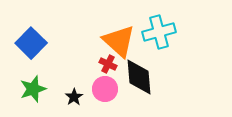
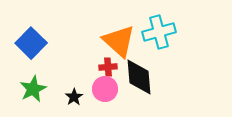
red cross: moved 3 px down; rotated 30 degrees counterclockwise
green star: rotated 8 degrees counterclockwise
